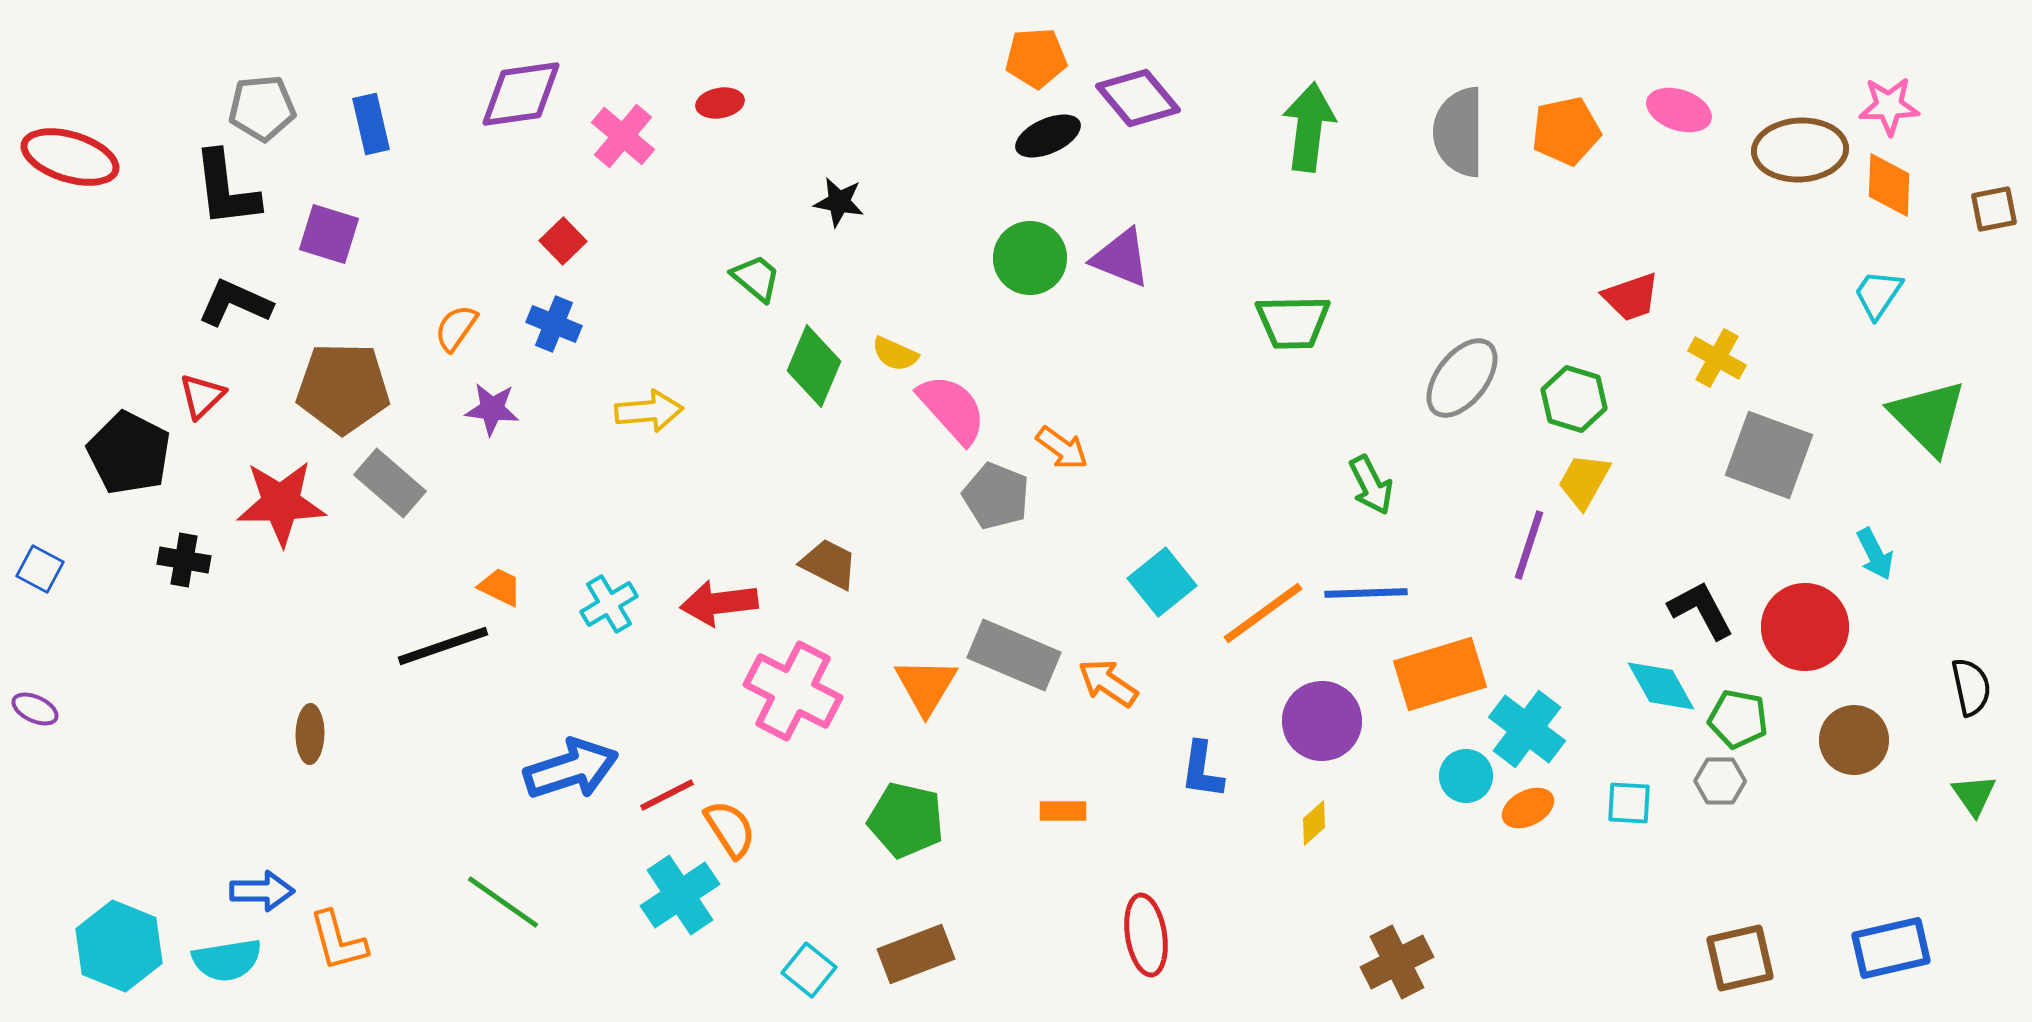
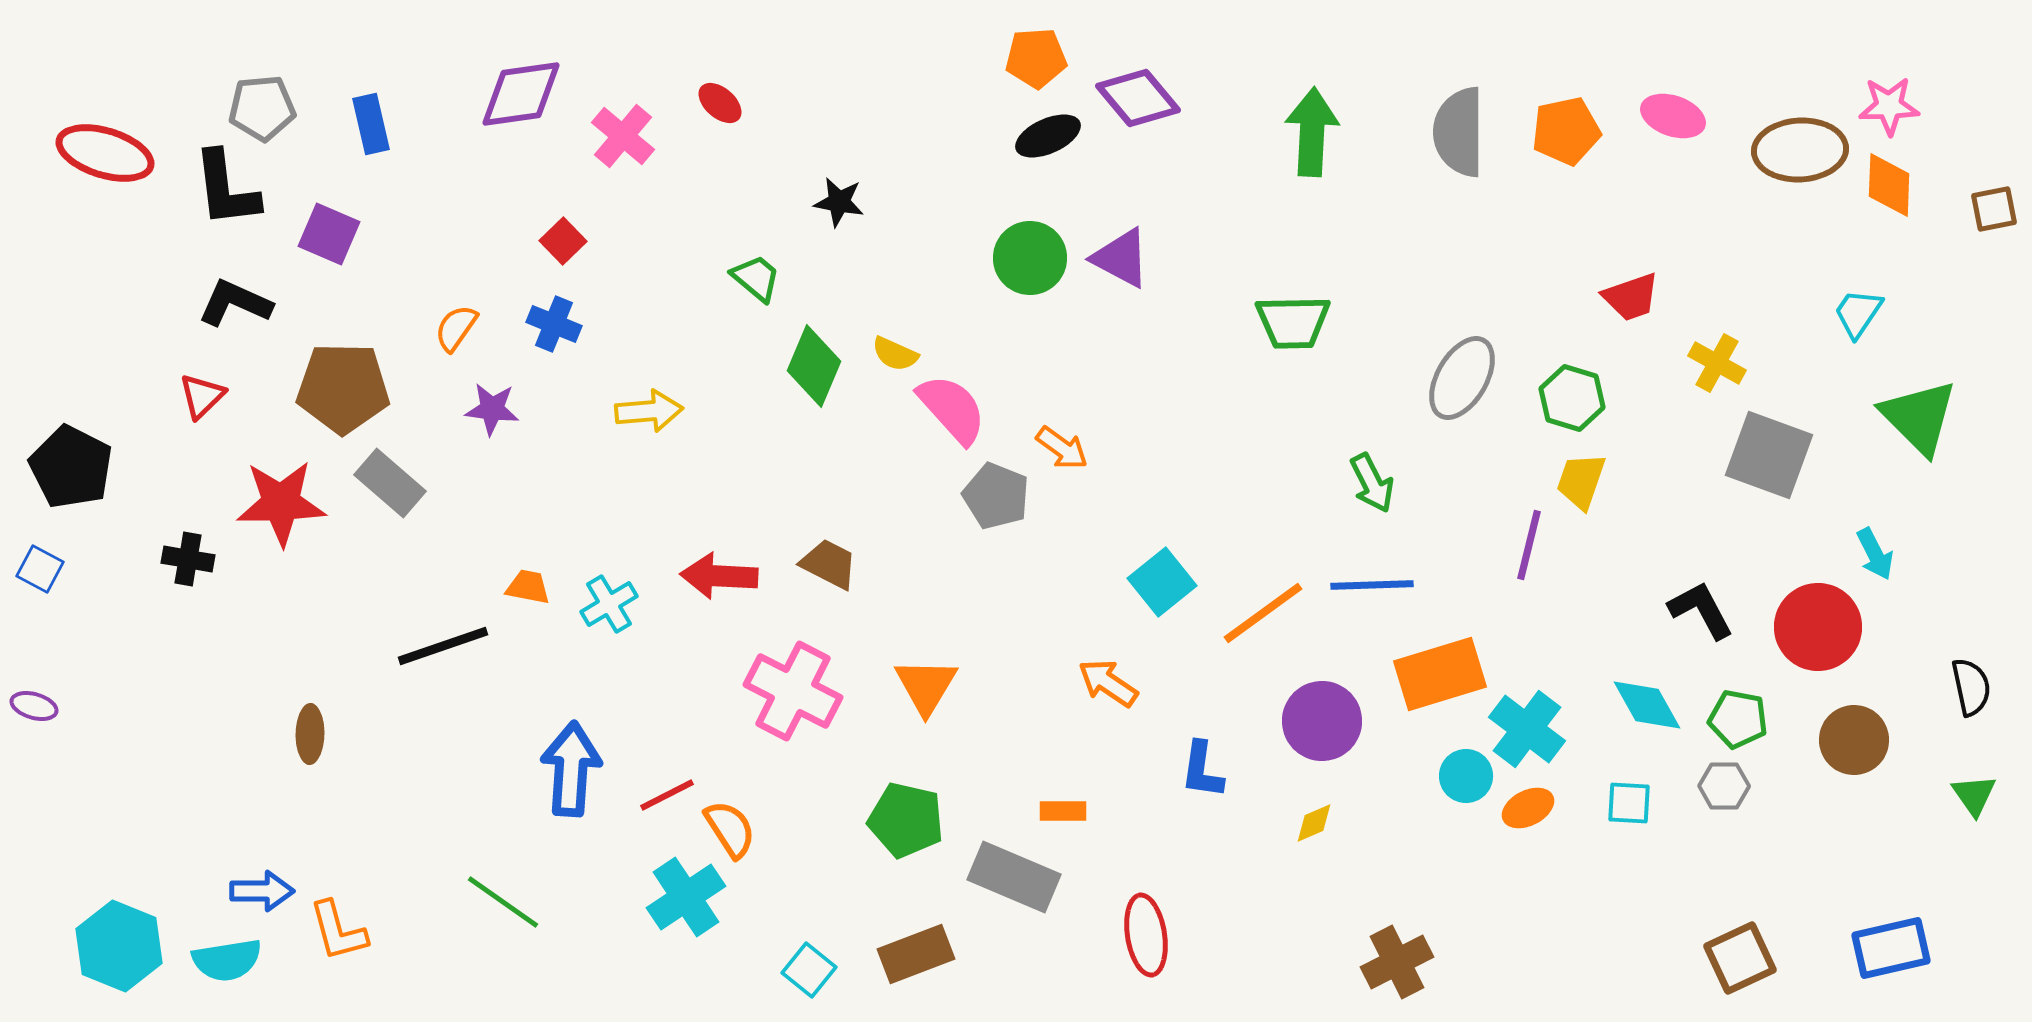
red ellipse at (720, 103): rotated 51 degrees clockwise
pink ellipse at (1679, 110): moved 6 px left, 6 px down
green arrow at (1309, 127): moved 3 px right, 5 px down; rotated 4 degrees counterclockwise
red ellipse at (70, 157): moved 35 px right, 4 px up
purple square at (329, 234): rotated 6 degrees clockwise
purple triangle at (1121, 258): rotated 6 degrees clockwise
cyan trapezoid at (1878, 294): moved 20 px left, 19 px down
yellow cross at (1717, 358): moved 5 px down
gray ellipse at (1462, 378): rotated 8 degrees counterclockwise
green hexagon at (1574, 399): moved 2 px left, 1 px up
green triangle at (1928, 417): moved 9 px left
black pentagon at (129, 453): moved 58 px left, 14 px down
yellow trapezoid at (1584, 481): moved 3 px left; rotated 10 degrees counterclockwise
green arrow at (1371, 485): moved 1 px right, 2 px up
purple line at (1529, 545): rotated 4 degrees counterclockwise
black cross at (184, 560): moved 4 px right, 1 px up
orange trapezoid at (500, 587): moved 28 px right; rotated 15 degrees counterclockwise
blue line at (1366, 593): moved 6 px right, 8 px up
red arrow at (719, 603): moved 27 px up; rotated 10 degrees clockwise
red circle at (1805, 627): moved 13 px right
gray rectangle at (1014, 655): moved 222 px down
cyan diamond at (1661, 686): moved 14 px left, 19 px down
purple ellipse at (35, 709): moved 1 px left, 3 px up; rotated 9 degrees counterclockwise
blue arrow at (571, 769): rotated 68 degrees counterclockwise
gray hexagon at (1720, 781): moved 4 px right, 5 px down
yellow diamond at (1314, 823): rotated 18 degrees clockwise
cyan cross at (680, 895): moved 6 px right, 2 px down
orange L-shape at (338, 941): moved 10 px up
brown square at (1740, 958): rotated 12 degrees counterclockwise
